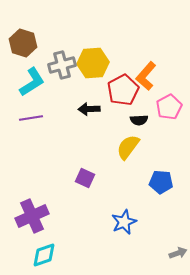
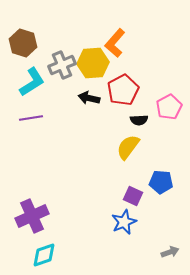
gray cross: rotated 8 degrees counterclockwise
orange L-shape: moved 31 px left, 33 px up
black arrow: moved 11 px up; rotated 15 degrees clockwise
purple square: moved 48 px right, 18 px down
gray arrow: moved 8 px left, 1 px up
